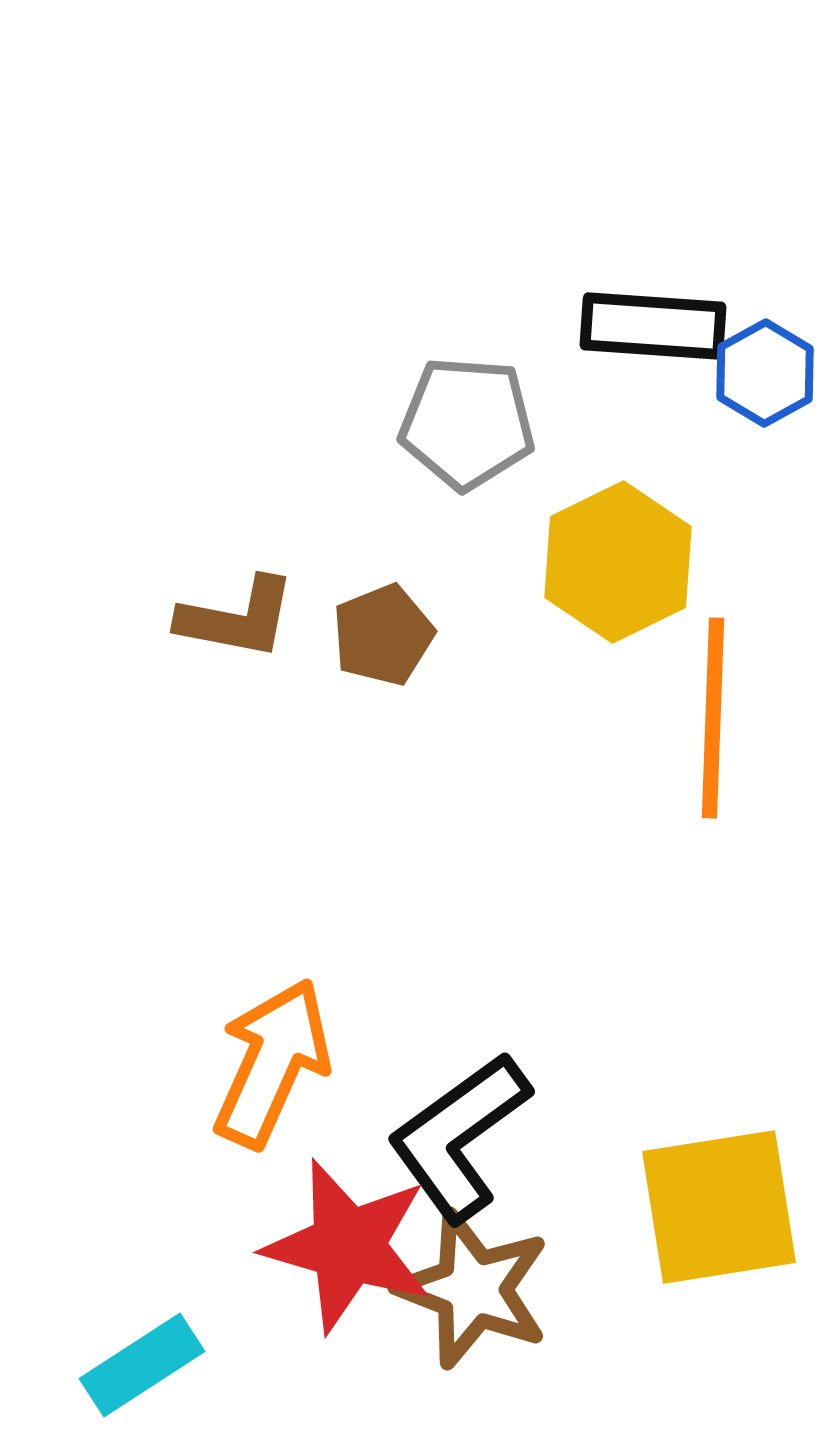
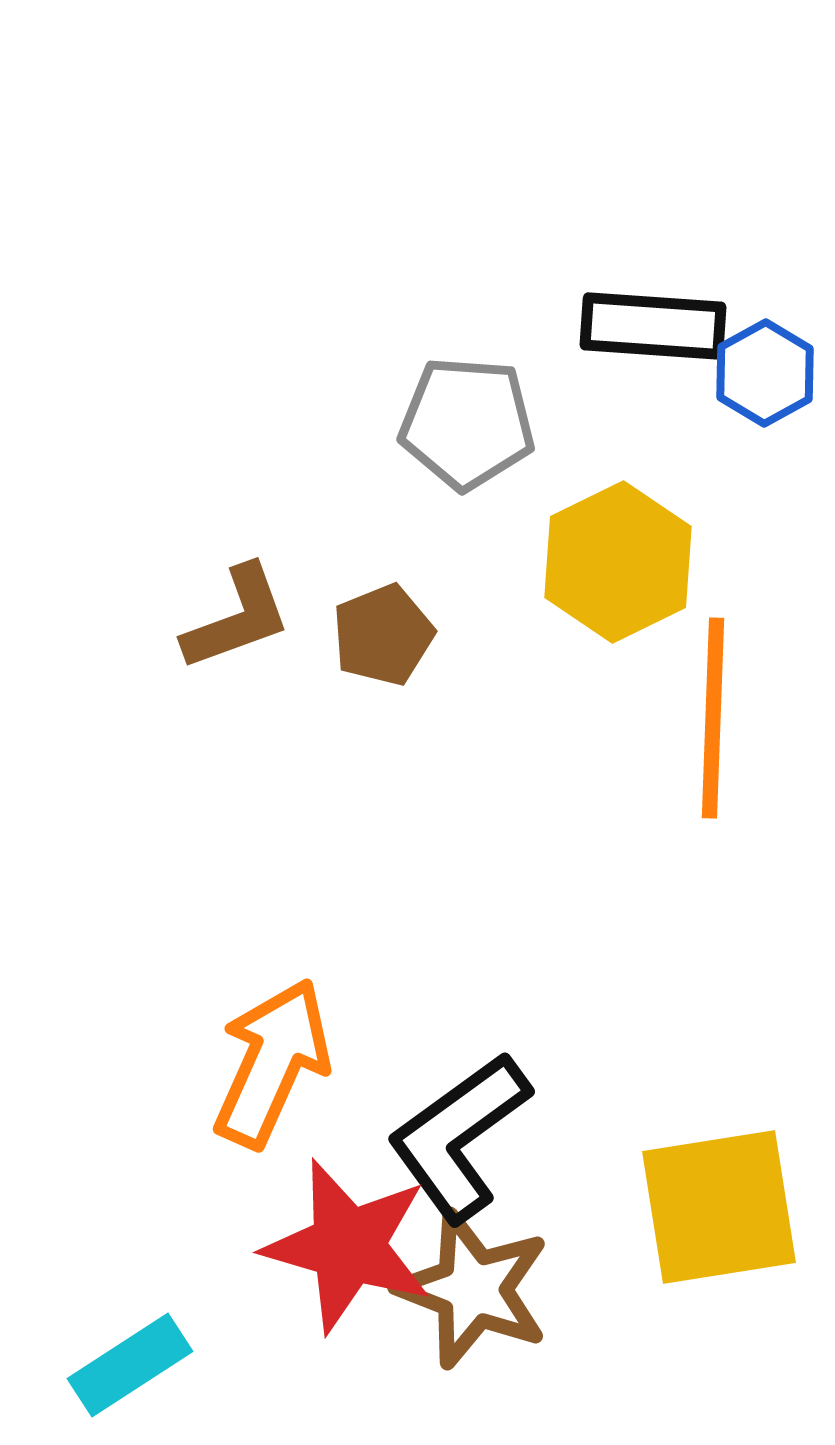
brown L-shape: rotated 31 degrees counterclockwise
cyan rectangle: moved 12 px left
